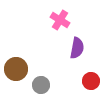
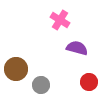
purple semicircle: rotated 85 degrees counterclockwise
red circle: moved 2 px left, 1 px down
